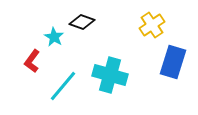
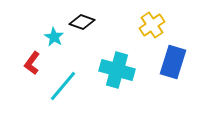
red L-shape: moved 2 px down
cyan cross: moved 7 px right, 5 px up
